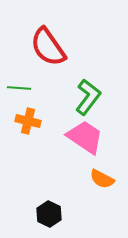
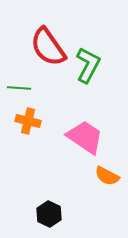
green L-shape: moved 32 px up; rotated 9 degrees counterclockwise
orange semicircle: moved 5 px right, 3 px up
